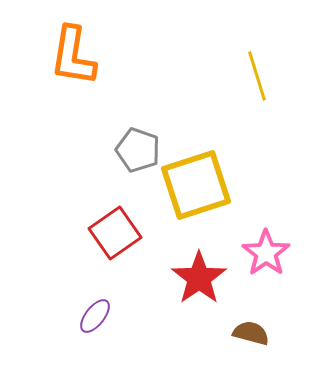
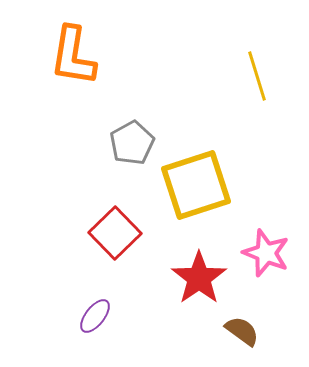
gray pentagon: moved 6 px left, 7 px up; rotated 24 degrees clockwise
red square: rotated 9 degrees counterclockwise
pink star: rotated 15 degrees counterclockwise
brown semicircle: moved 9 px left, 2 px up; rotated 21 degrees clockwise
